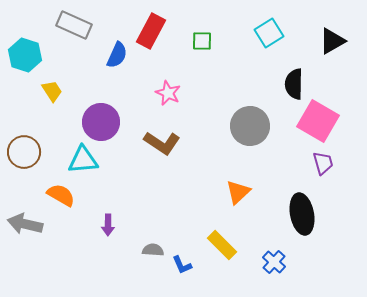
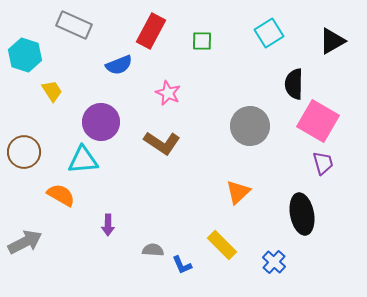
blue semicircle: moved 2 px right, 10 px down; rotated 44 degrees clockwise
gray arrow: moved 18 px down; rotated 140 degrees clockwise
